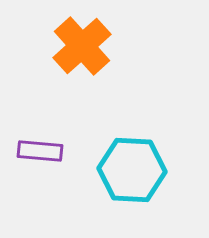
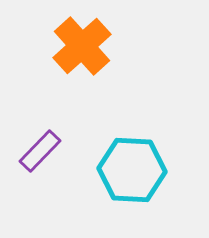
purple rectangle: rotated 51 degrees counterclockwise
